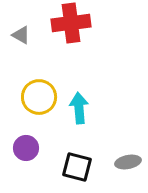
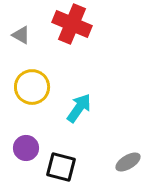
red cross: moved 1 px right, 1 px down; rotated 30 degrees clockwise
yellow circle: moved 7 px left, 10 px up
cyan arrow: rotated 40 degrees clockwise
gray ellipse: rotated 20 degrees counterclockwise
black square: moved 16 px left
